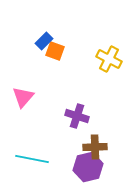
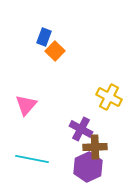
blue rectangle: moved 4 px up; rotated 24 degrees counterclockwise
orange square: rotated 24 degrees clockwise
yellow cross: moved 38 px down
pink triangle: moved 3 px right, 8 px down
purple cross: moved 4 px right, 13 px down; rotated 10 degrees clockwise
purple hexagon: rotated 12 degrees counterclockwise
